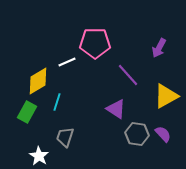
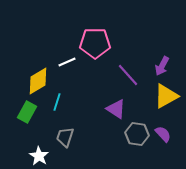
purple arrow: moved 3 px right, 18 px down
